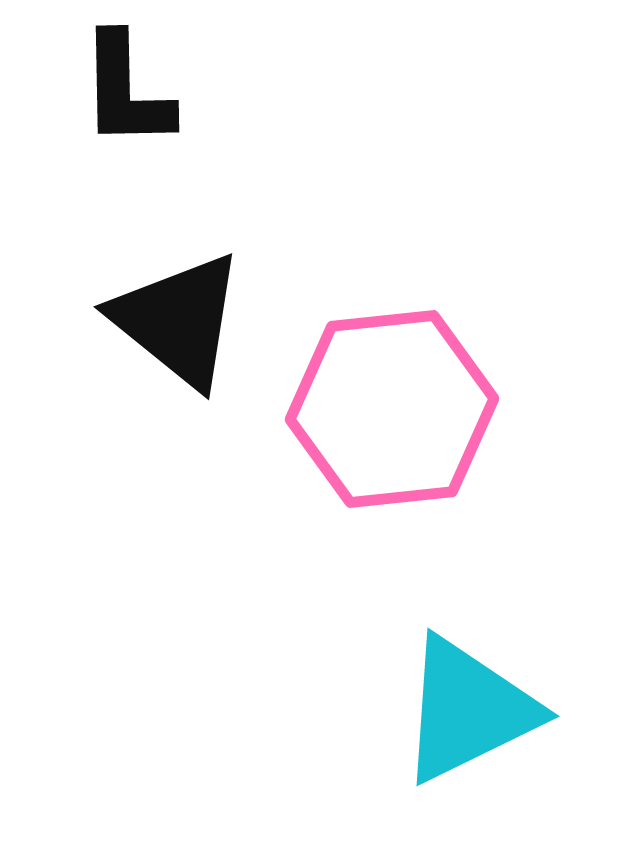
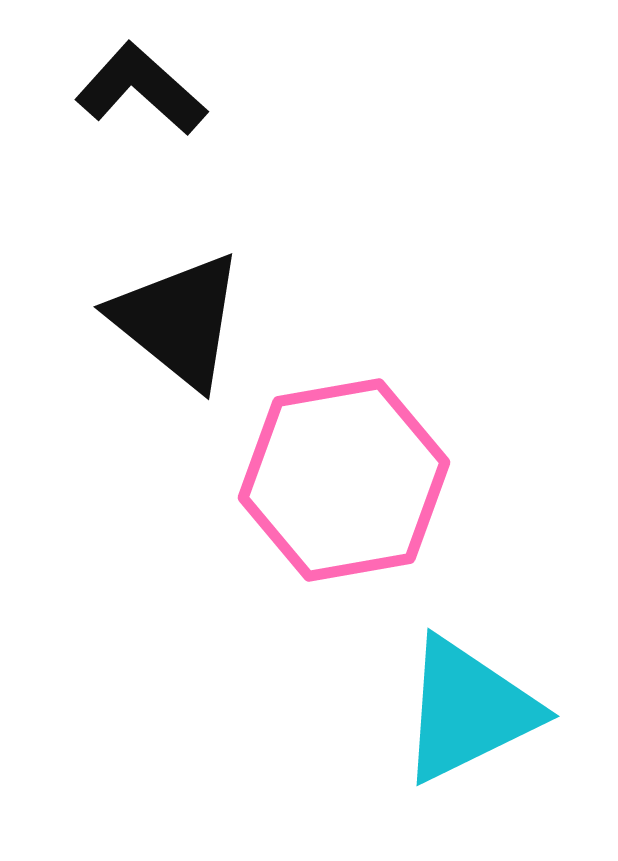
black L-shape: moved 15 px right, 2 px up; rotated 133 degrees clockwise
pink hexagon: moved 48 px left, 71 px down; rotated 4 degrees counterclockwise
